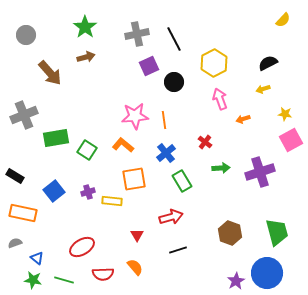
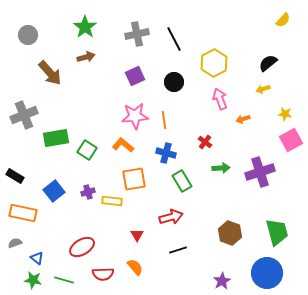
gray circle at (26, 35): moved 2 px right
black semicircle at (268, 63): rotated 12 degrees counterclockwise
purple square at (149, 66): moved 14 px left, 10 px down
blue cross at (166, 153): rotated 36 degrees counterclockwise
purple star at (236, 281): moved 14 px left
